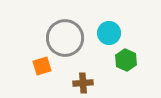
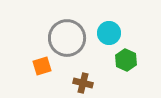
gray circle: moved 2 px right
brown cross: rotated 18 degrees clockwise
